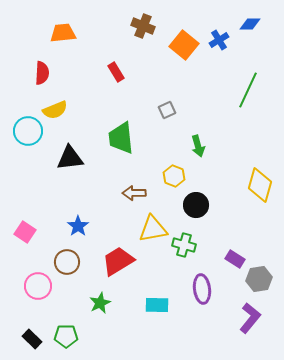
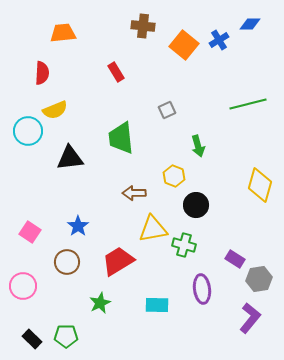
brown cross: rotated 15 degrees counterclockwise
green line: moved 14 px down; rotated 51 degrees clockwise
pink square: moved 5 px right
pink circle: moved 15 px left
